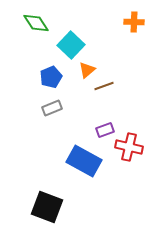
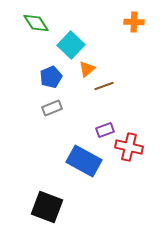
orange triangle: moved 1 px up
